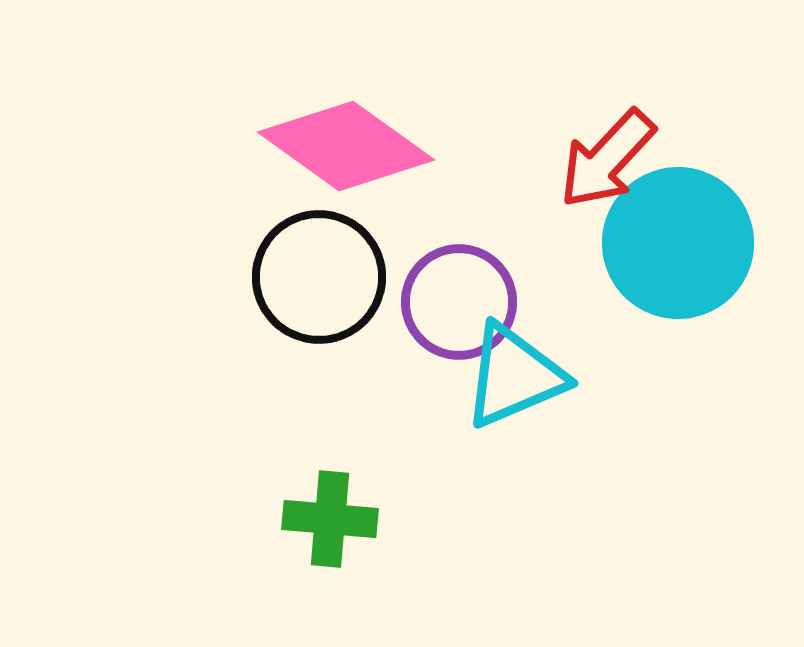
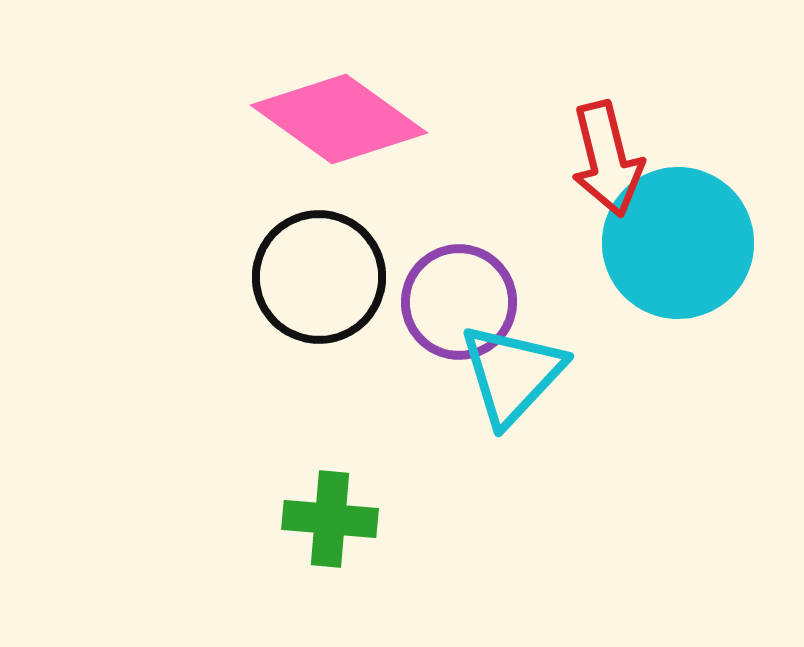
pink diamond: moved 7 px left, 27 px up
red arrow: rotated 57 degrees counterclockwise
cyan triangle: moved 2 px left, 2 px up; rotated 24 degrees counterclockwise
